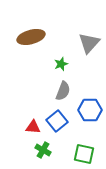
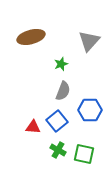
gray triangle: moved 2 px up
green cross: moved 15 px right
